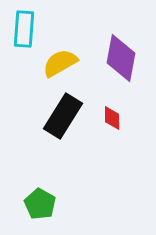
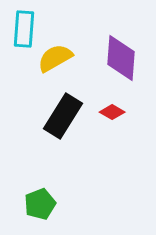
purple diamond: rotated 6 degrees counterclockwise
yellow semicircle: moved 5 px left, 5 px up
red diamond: moved 6 px up; rotated 60 degrees counterclockwise
green pentagon: rotated 20 degrees clockwise
